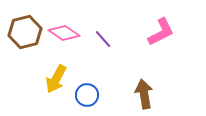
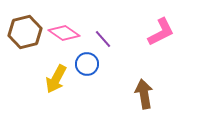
blue circle: moved 31 px up
